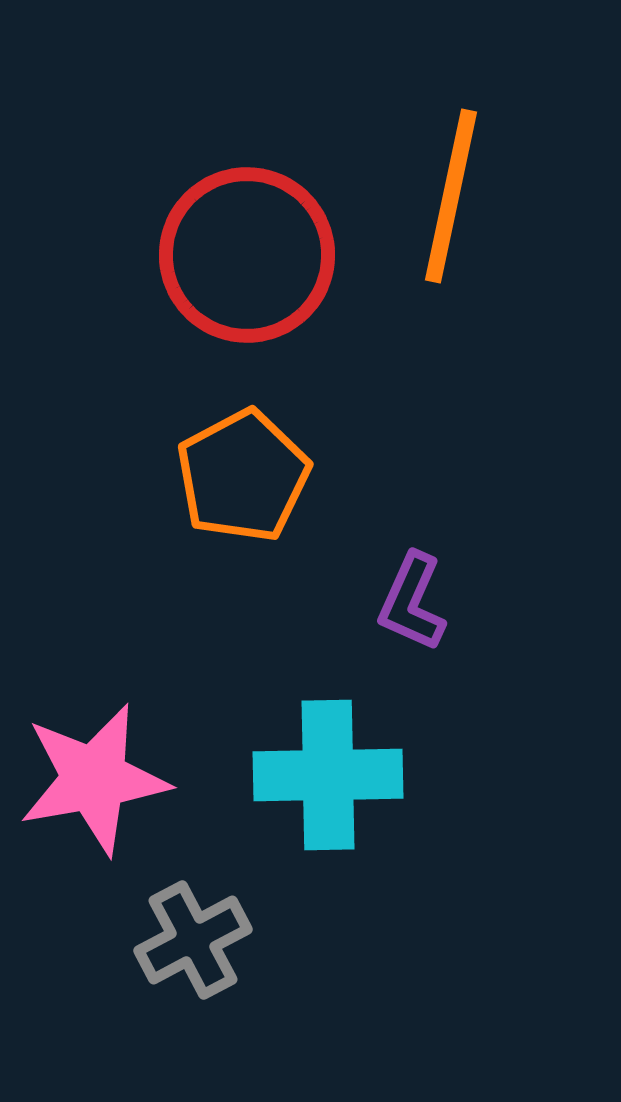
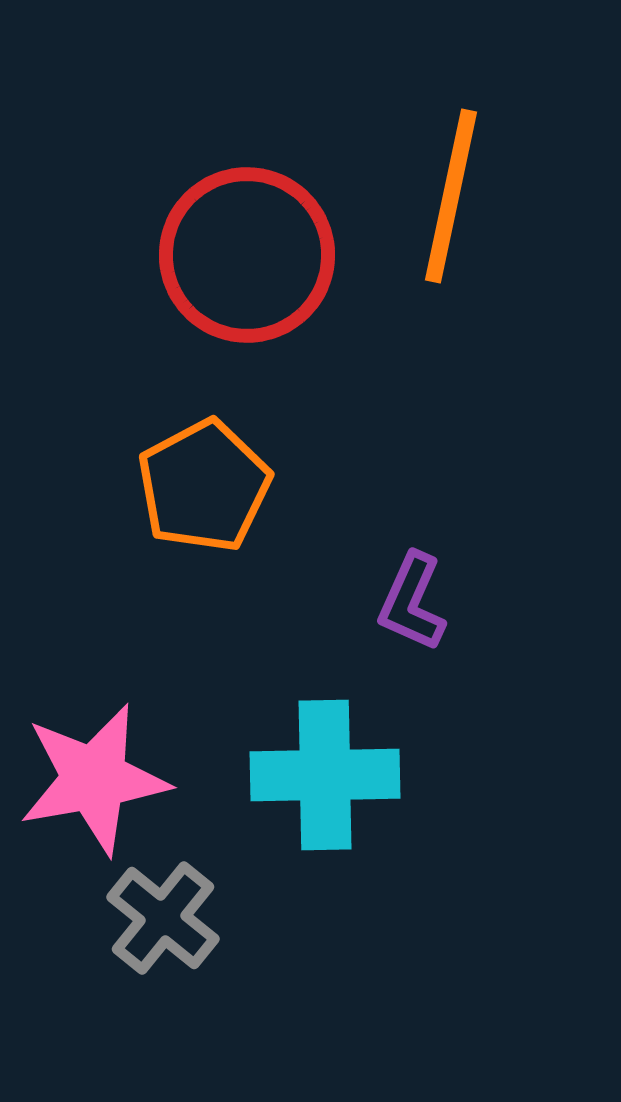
orange pentagon: moved 39 px left, 10 px down
cyan cross: moved 3 px left
gray cross: moved 30 px left, 22 px up; rotated 23 degrees counterclockwise
